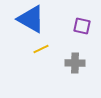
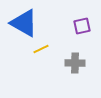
blue triangle: moved 7 px left, 4 px down
purple square: rotated 24 degrees counterclockwise
